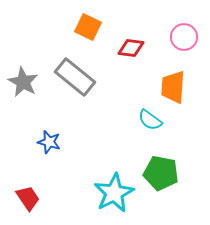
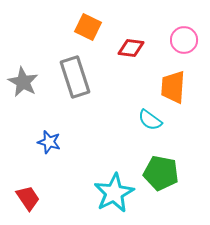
pink circle: moved 3 px down
gray rectangle: rotated 33 degrees clockwise
